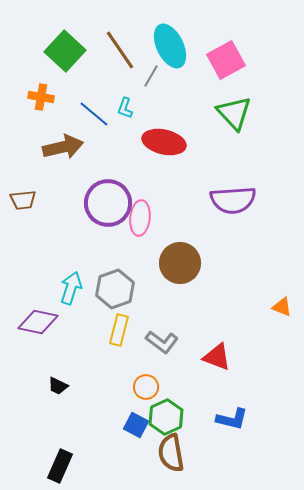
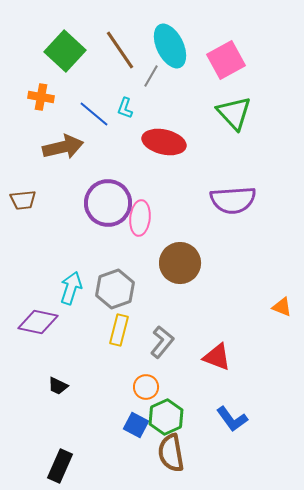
gray L-shape: rotated 88 degrees counterclockwise
blue L-shape: rotated 40 degrees clockwise
